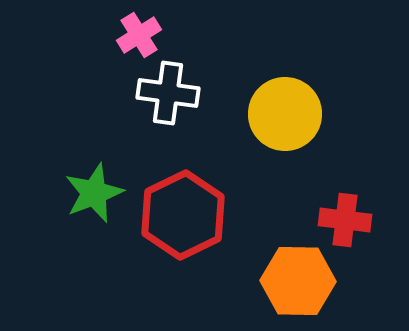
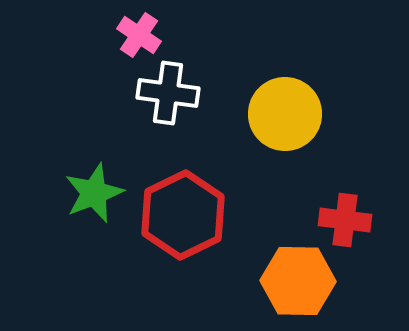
pink cross: rotated 24 degrees counterclockwise
